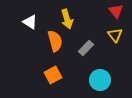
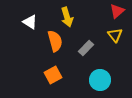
red triangle: moved 1 px right; rotated 28 degrees clockwise
yellow arrow: moved 2 px up
